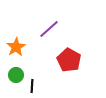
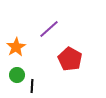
red pentagon: moved 1 px right, 1 px up
green circle: moved 1 px right
